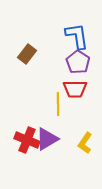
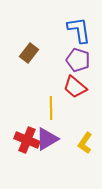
blue L-shape: moved 2 px right, 6 px up
brown rectangle: moved 2 px right, 1 px up
purple pentagon: moved 2 px up; rotated 15 degrees counterclockwise
red trapezoid: moved 2 px up; rotated 40 degrees clockwise
yellow line: moved 7 px left, 4 px down
